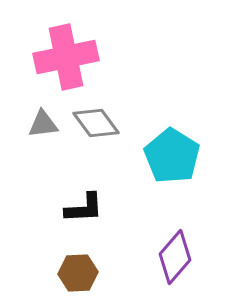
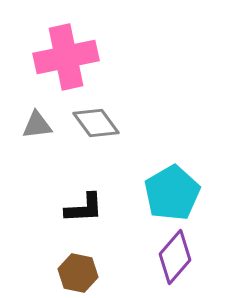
gray triangle: moved 6 px left, 1 px down
cyan pentagon: moved 37 px down; rotated 10 degrees clockwise
brown hexagon: rotated 15 degrees clockwise
